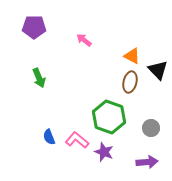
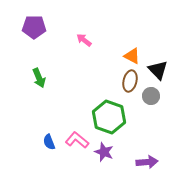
brown ellipse: moved 1 px up
gray circle: moved 32 px up
blue semicircle: moved 5 px down
